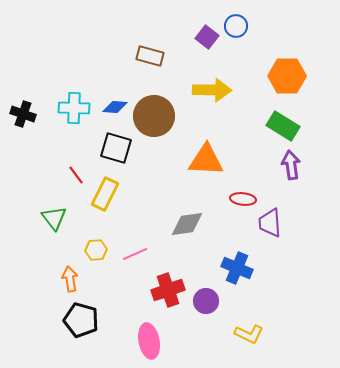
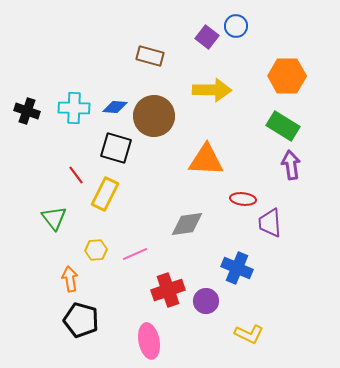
black cross: moved 4 px right, 3 px up
